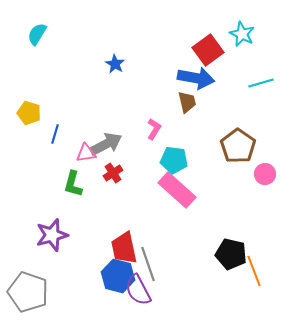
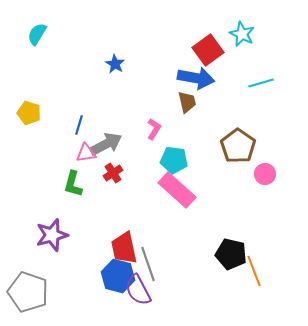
blue line: moved 24 px right, 9 px up
